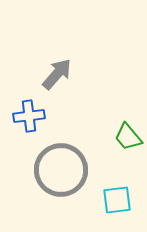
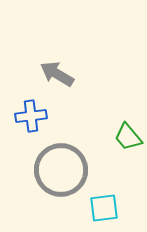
gray arrow: rotated 100 degrees counterclockwise
blue cross: moved 2 px right
cyan square: moved 13 px left, 8 px down
